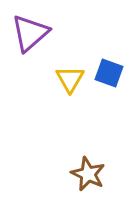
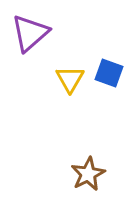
brown star: rotated 20 degrees clockwise
